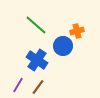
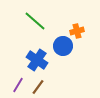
green line: moved 1 px left, 4 px up
